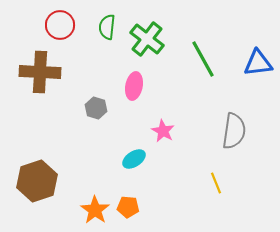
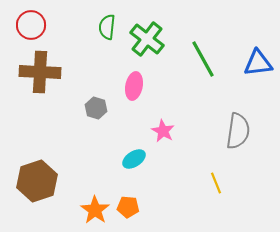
red circle: moved 29 px left
gray semicircle: moved 4 px right
